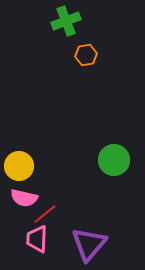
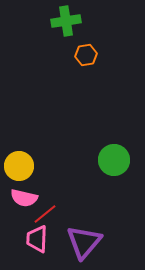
green cross: rotated 12 degrees clockwise
purple triangle: moved 5 px left, 2 px up
